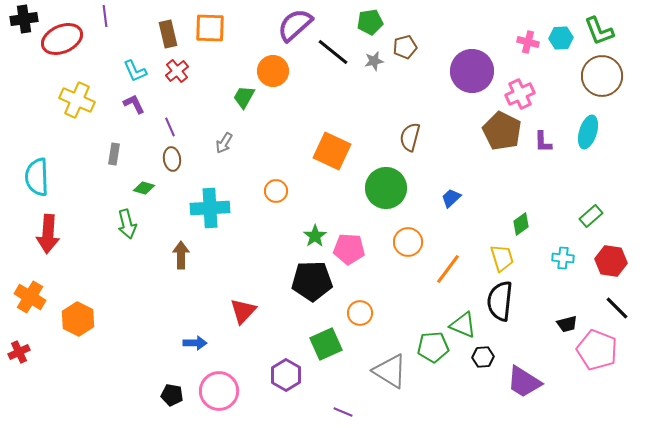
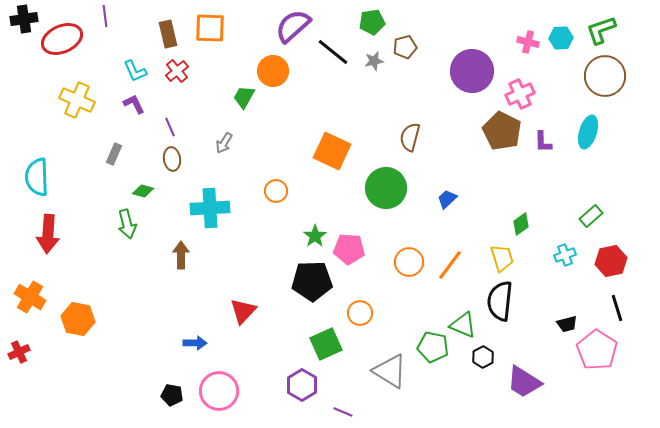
green pentagon at (370, 22): moved 2 px right
purple semicircle at (295, 25): moved 2 px left, 1 px down
green L-shape at (599, 31): moved 2 px right, 1 px up; rotated 92 degrees clockwise
brown circle at (602, 76): moved 3 px right
gray rectangle at (114, 154): rotated 15 degrees clockwise
green diamond at (144, 188): moved 1 px left, 3 px down
blue trapezoid at (451, 198): moved 4 px left, 1 px down
orange circle at (408, 242): moved 1 px right, 20 px down
cyan cross at (563, 258): moved 2 px right, 3 px up; rotated 25 degrees counterclockwise
red hexagon at (611, 261): rotated 20 degrees counterclockwise
orange line at (448, 269): moved 2 px right, 4 px up
black line at (617, 308): rotated 28 degrees clockwise
orange hexagon at (78, 319): rotated 16 degrees counterclockwise
green pentagon at (433, 347): rotated 16 degrees clockwise
pink pentagon at (597, 350): rotated 12 degrees clockwise
black hexagon at (483, 357): rotated 25 degrees counterclockwise
purple hexagon at (286, 375): moved 16 px right, 10 px down
